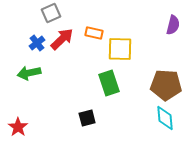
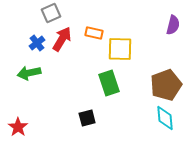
red arrow: rotated 15 degrees counterclockwise
brown pentagon: rotated 24 degrees counterclockwise
